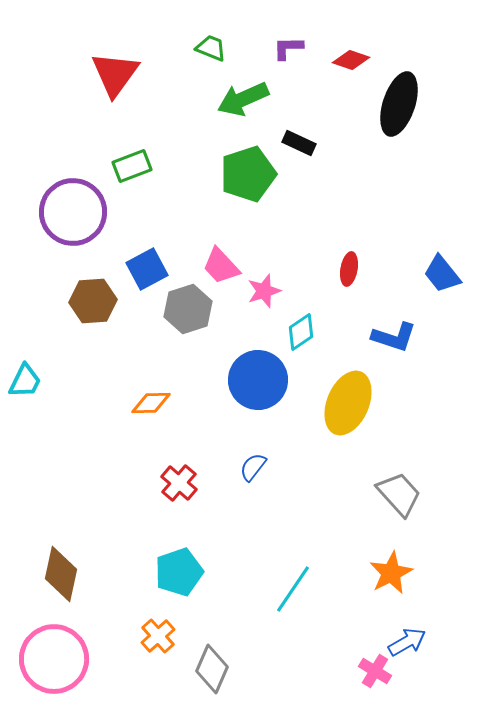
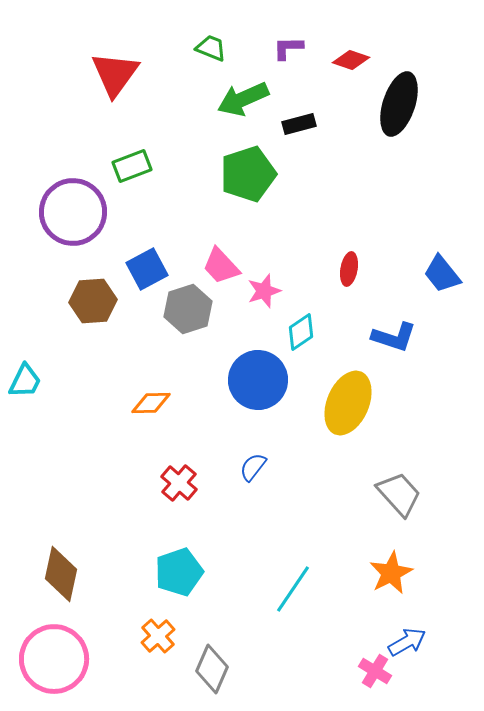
black rectangle: moved 19 px up; rotated 40 degrees counterclockwise
